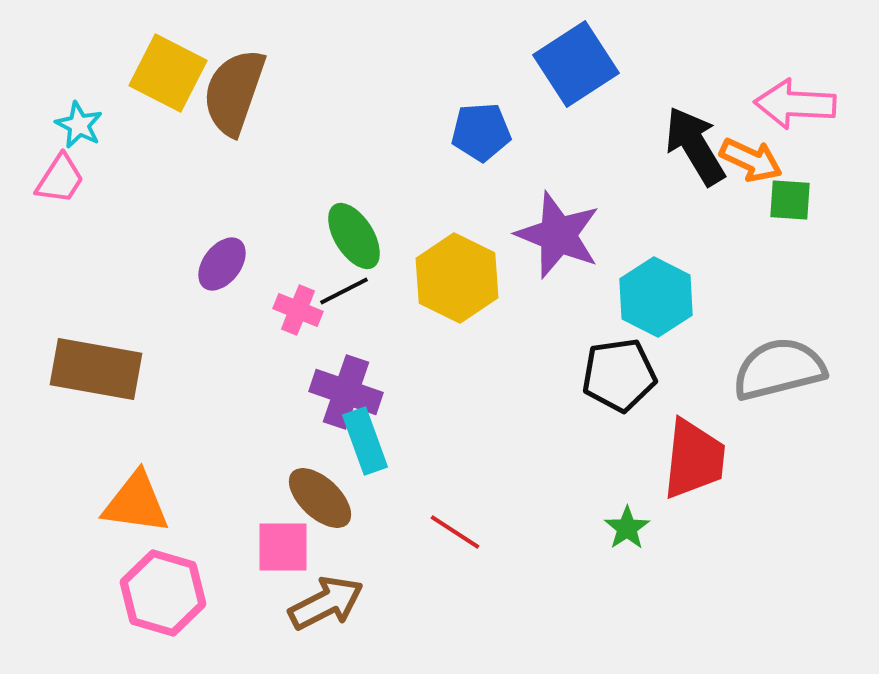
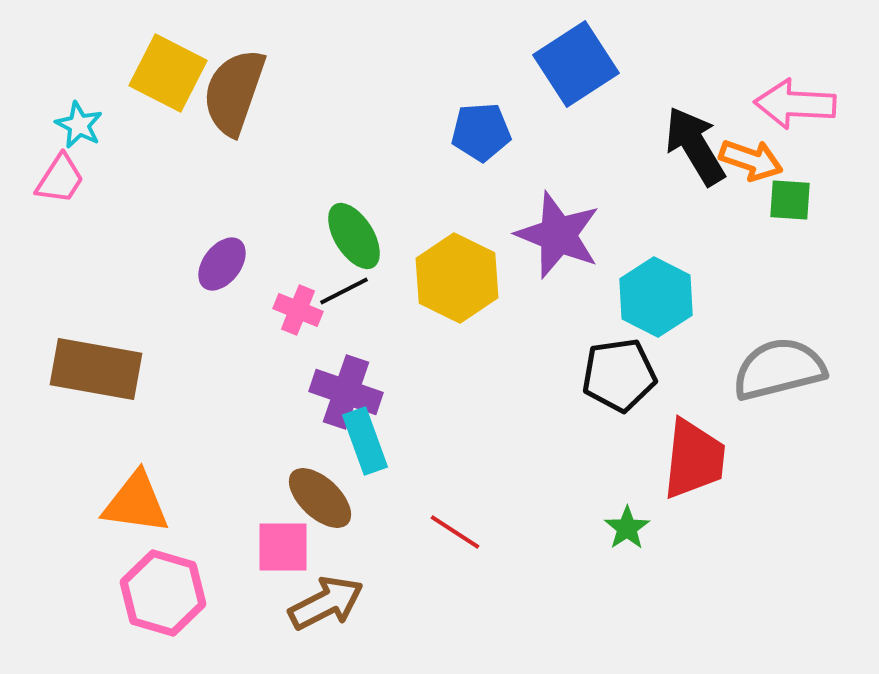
orange arrow: rotated 6 degrees counterclockwise
